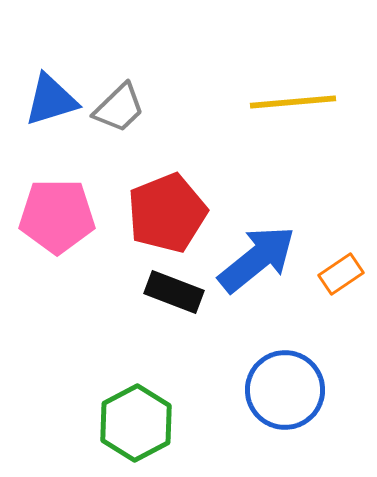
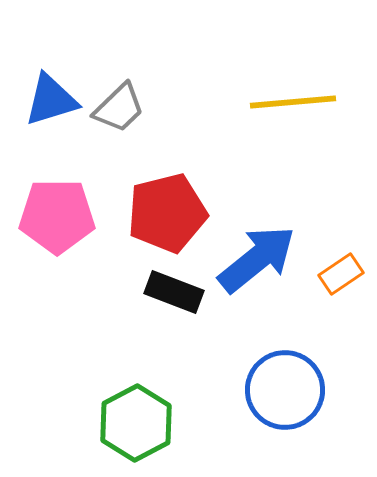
red pentagon: rotated 8 degrees clockwise
